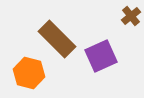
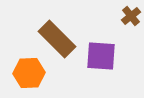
purple square: rotated 28 degrees clockwise
orange hexagon: rotated 16 degrees counterclockwise
